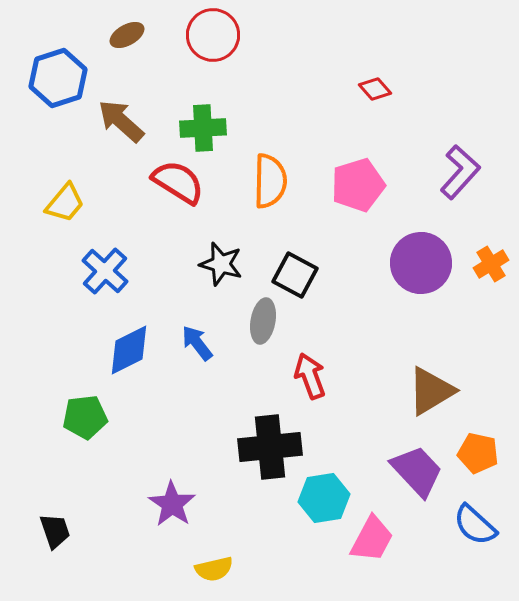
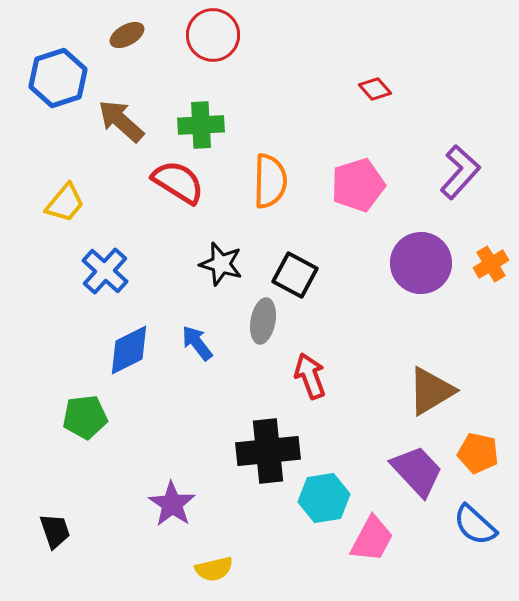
green cross: moved 2 px left, 3 px up
black cross: moved 2 px left, 4 px down
